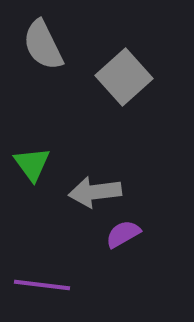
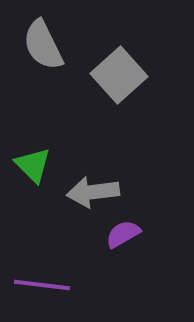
gray square: moved 5 px left, 2 px up
green triangle: moved 1 px right, 1 px down; rotated 9 degrees counterclockwise
gray arrow: moved 2 px left
